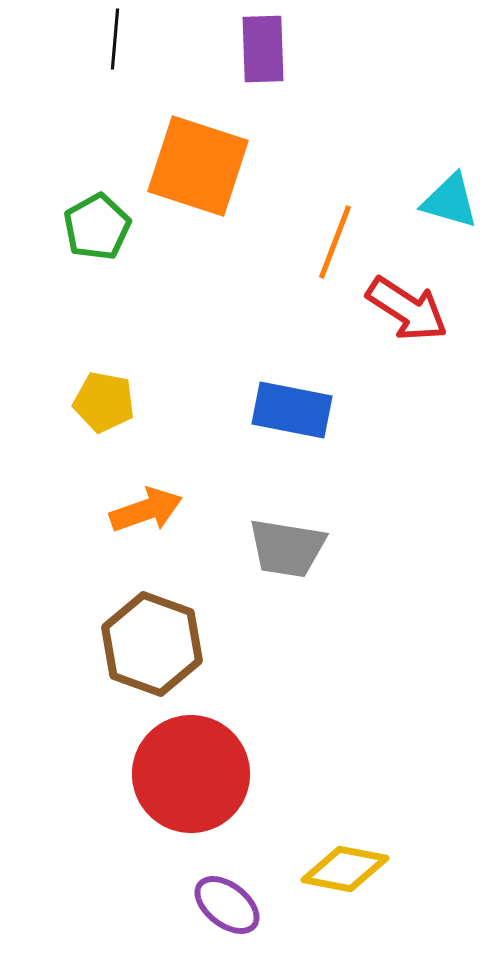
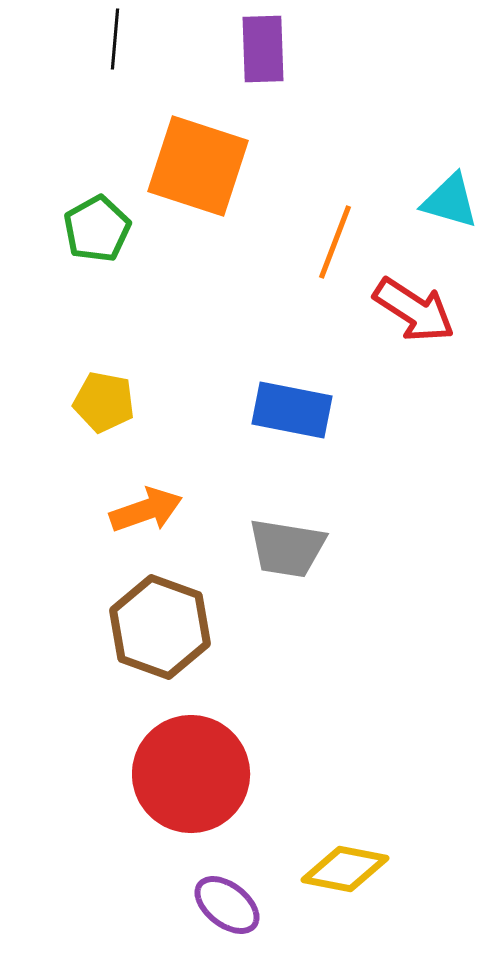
green pentagon: moved 2 px down
red arrow: moved 7 px right, 1 px down
brown hexagon: moved 8 px right, 17 px up
